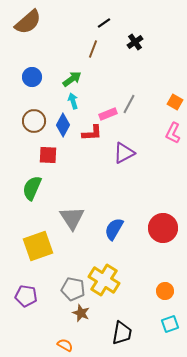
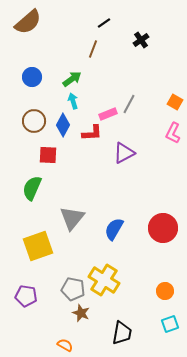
black cross: moved 6 px right, 2 px up
gray triangle: rotated 12 degrees clockwise
